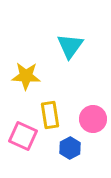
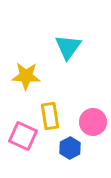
cyan triangle: moved 2 px left, 1 px down
yellow rectangle: moved 1 px down
pink circle: moved 3 px down
